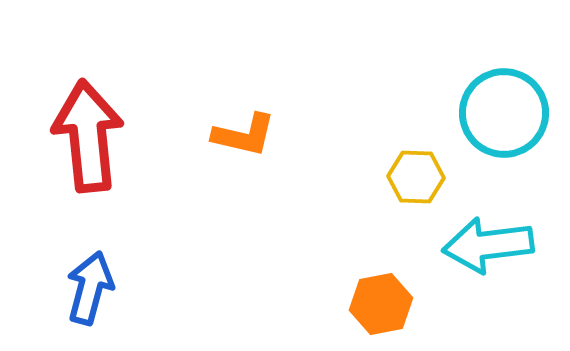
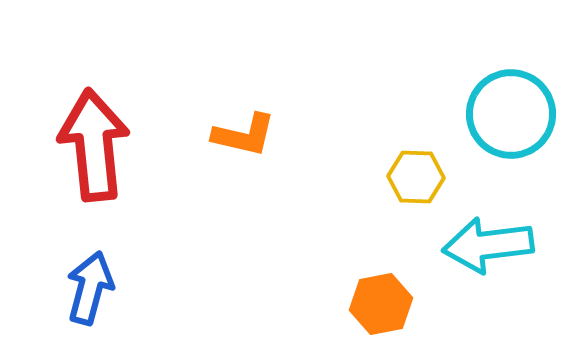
cyan circle: moved 7 px right, 1 px down
red arrow: moved 6 px right, 9 px down
